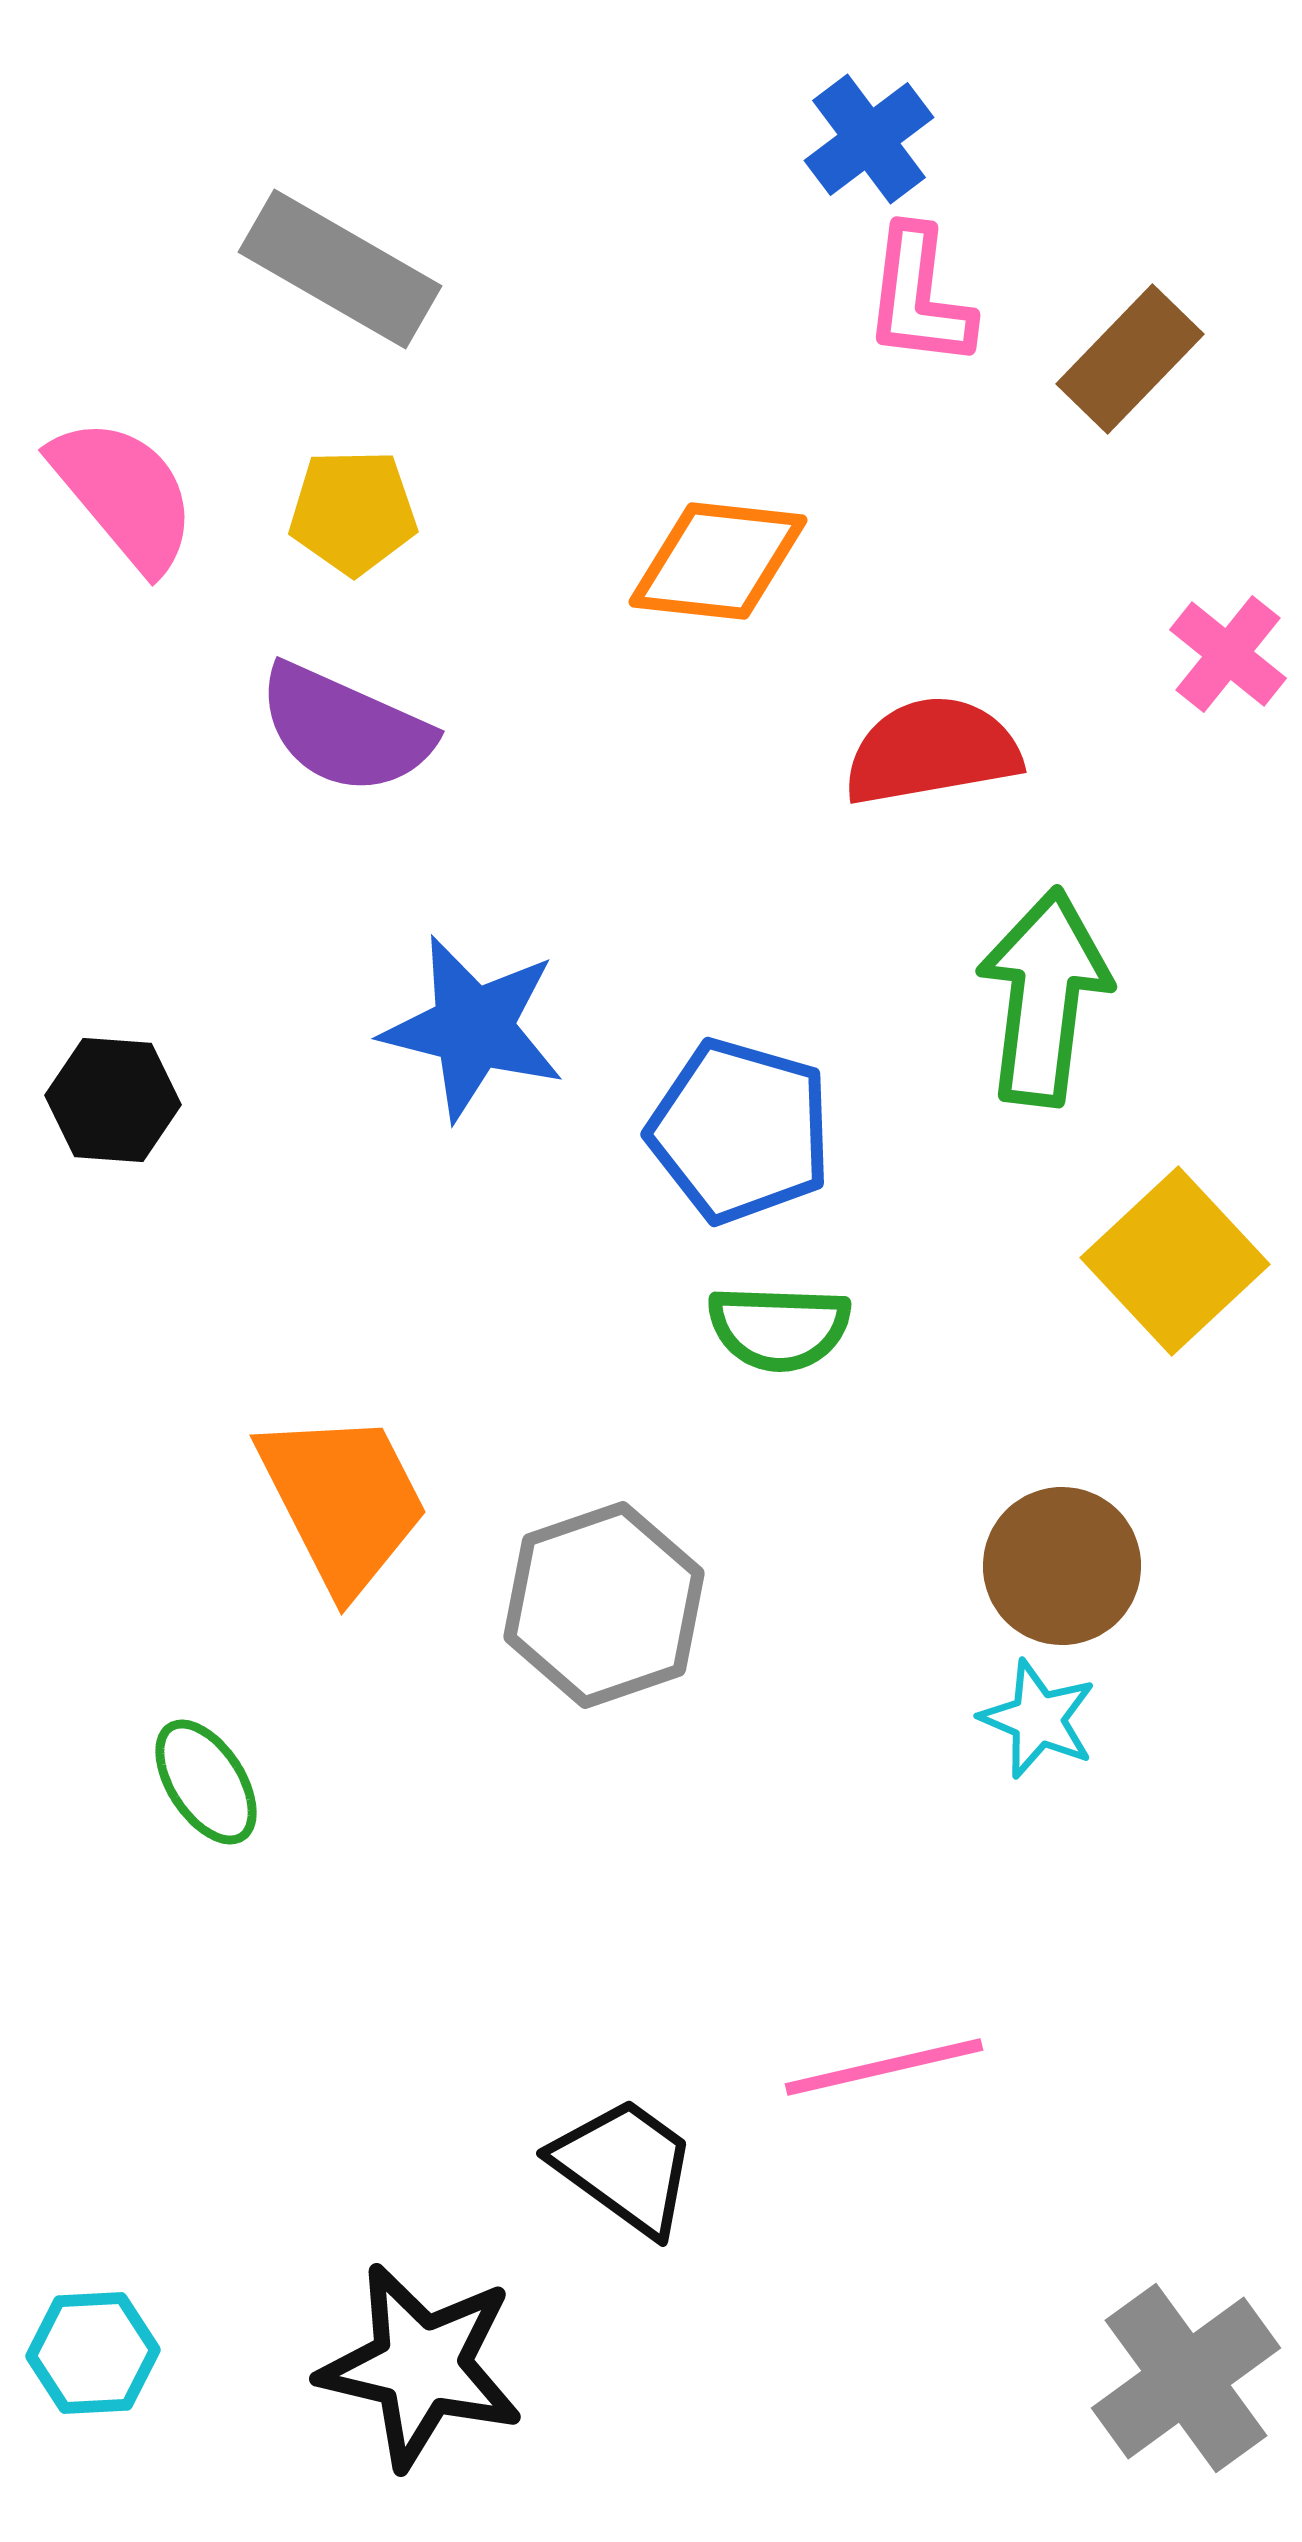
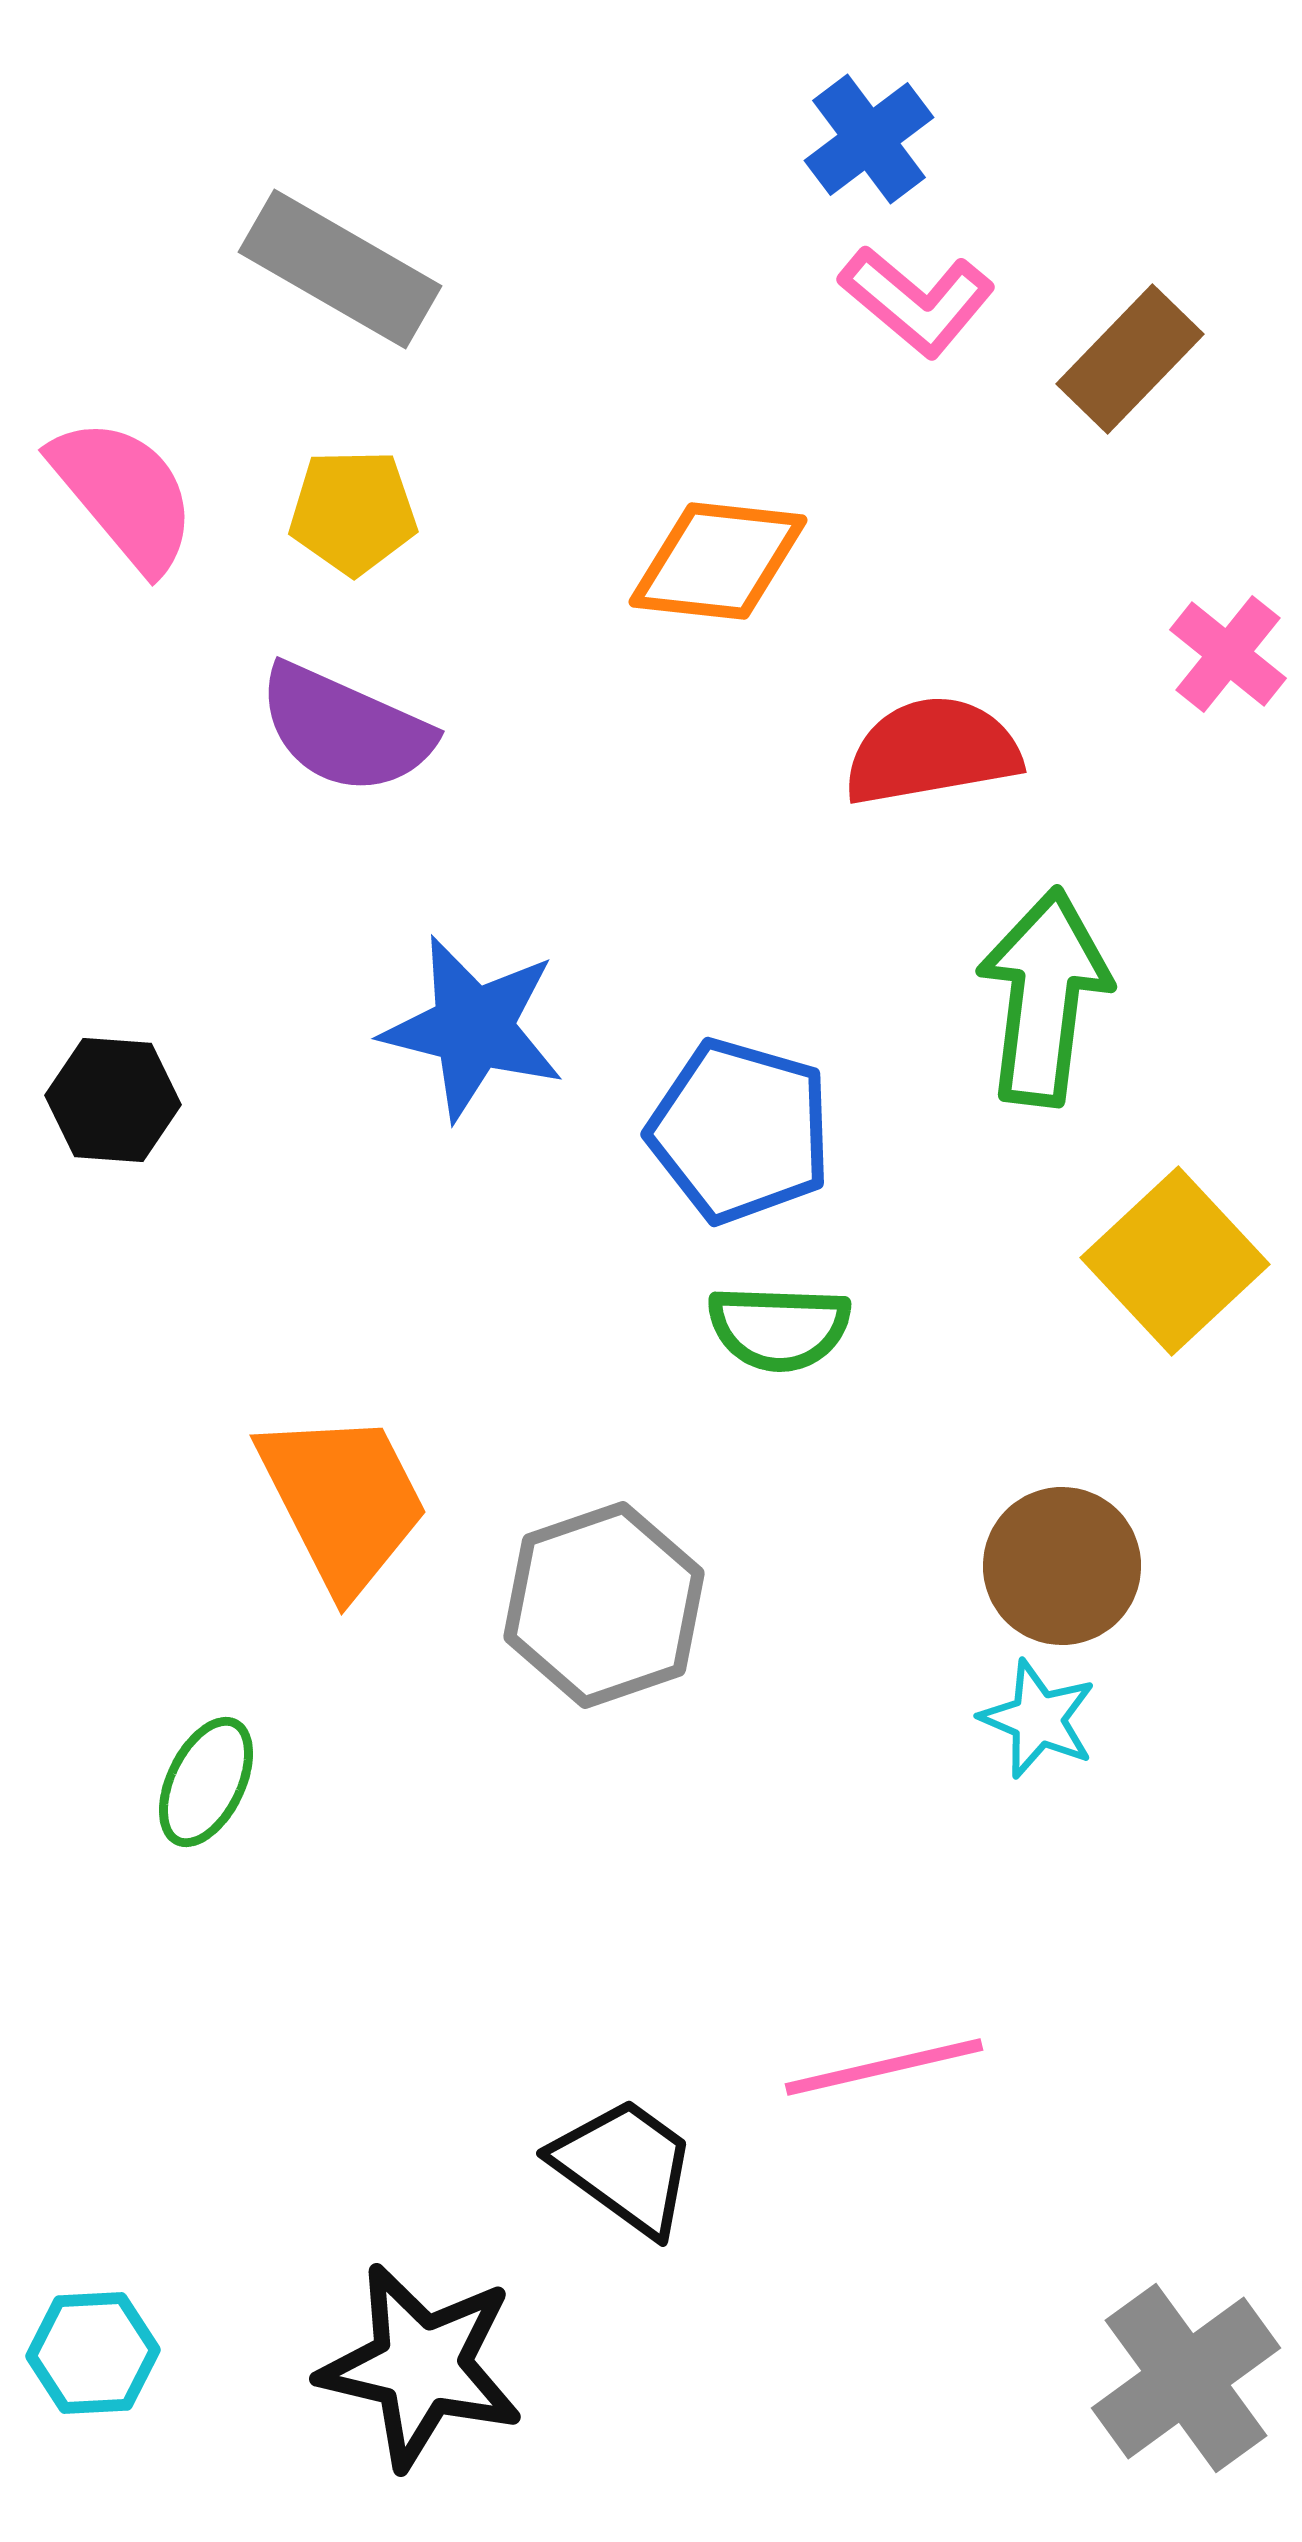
pink L-shape: moved 2 px left, 4 px down; rotated 57 degrees counterclockwise
green ellipse: rotated 59 degrees clockwise
